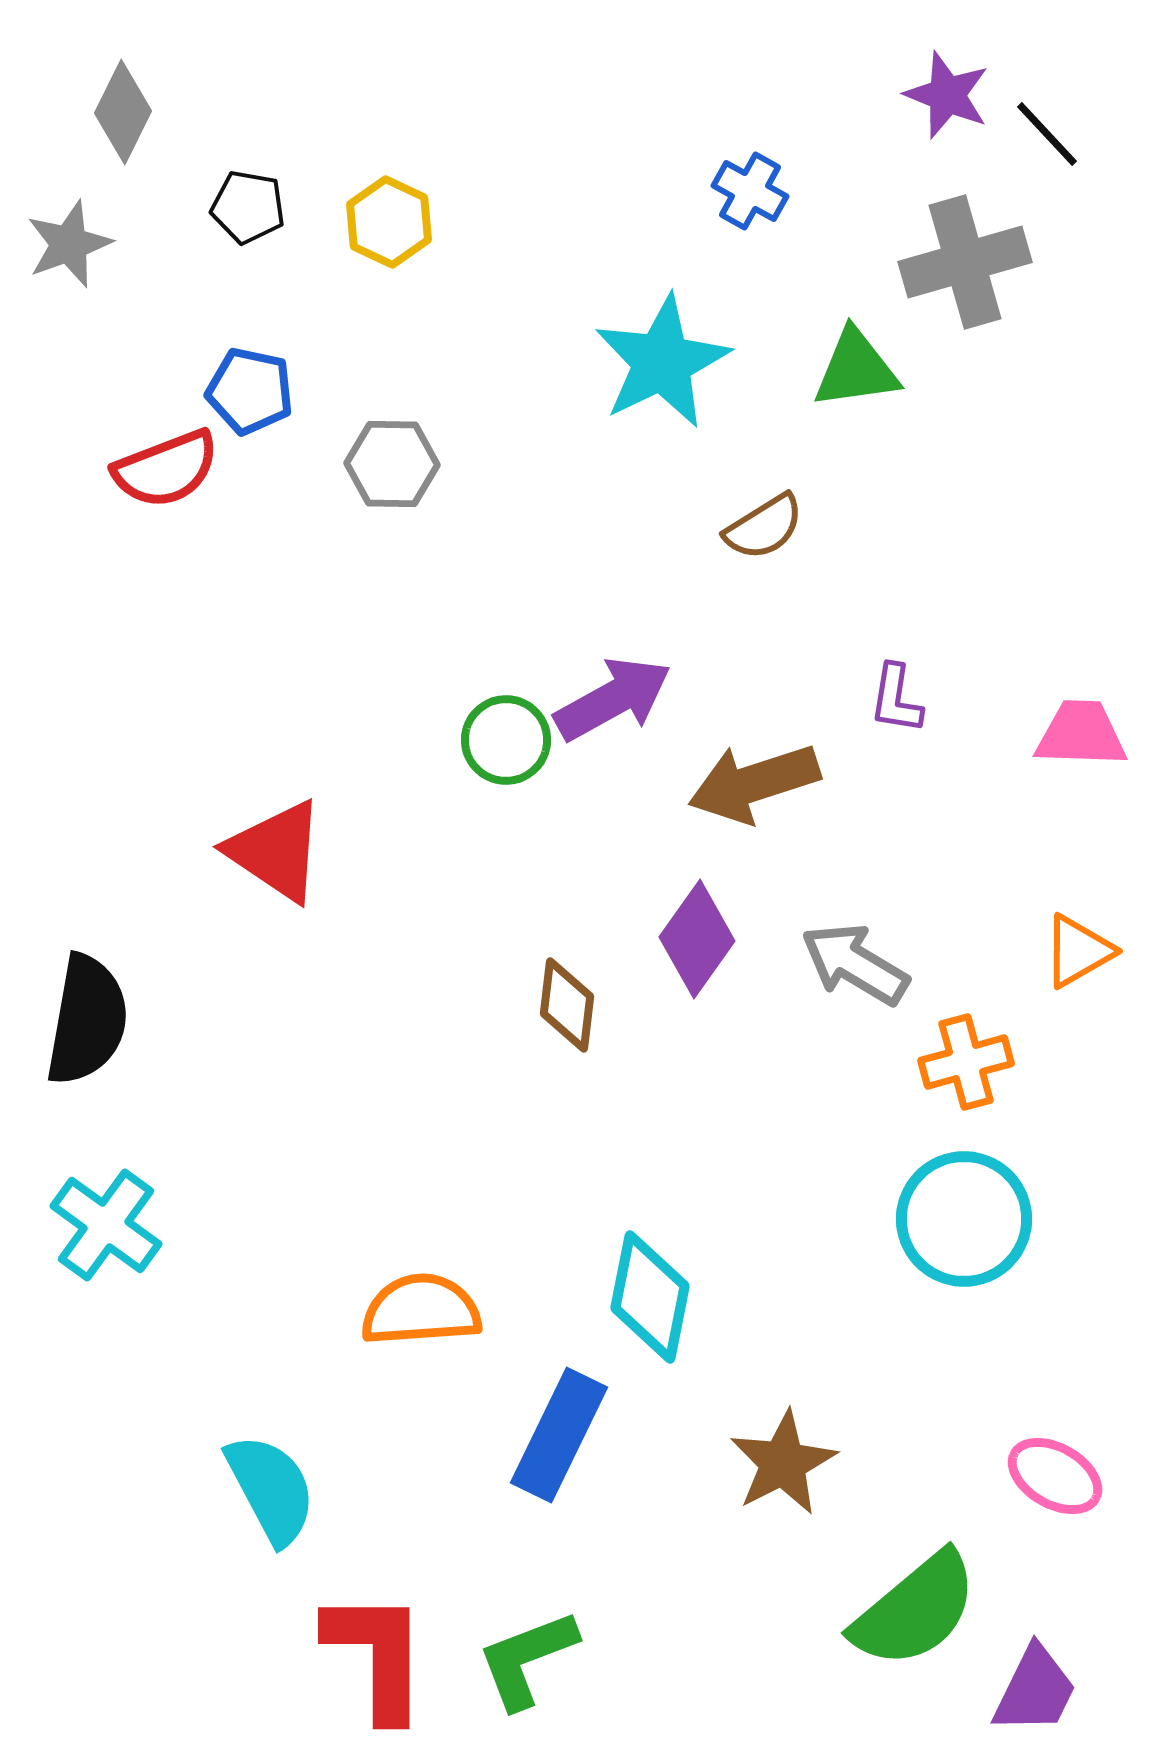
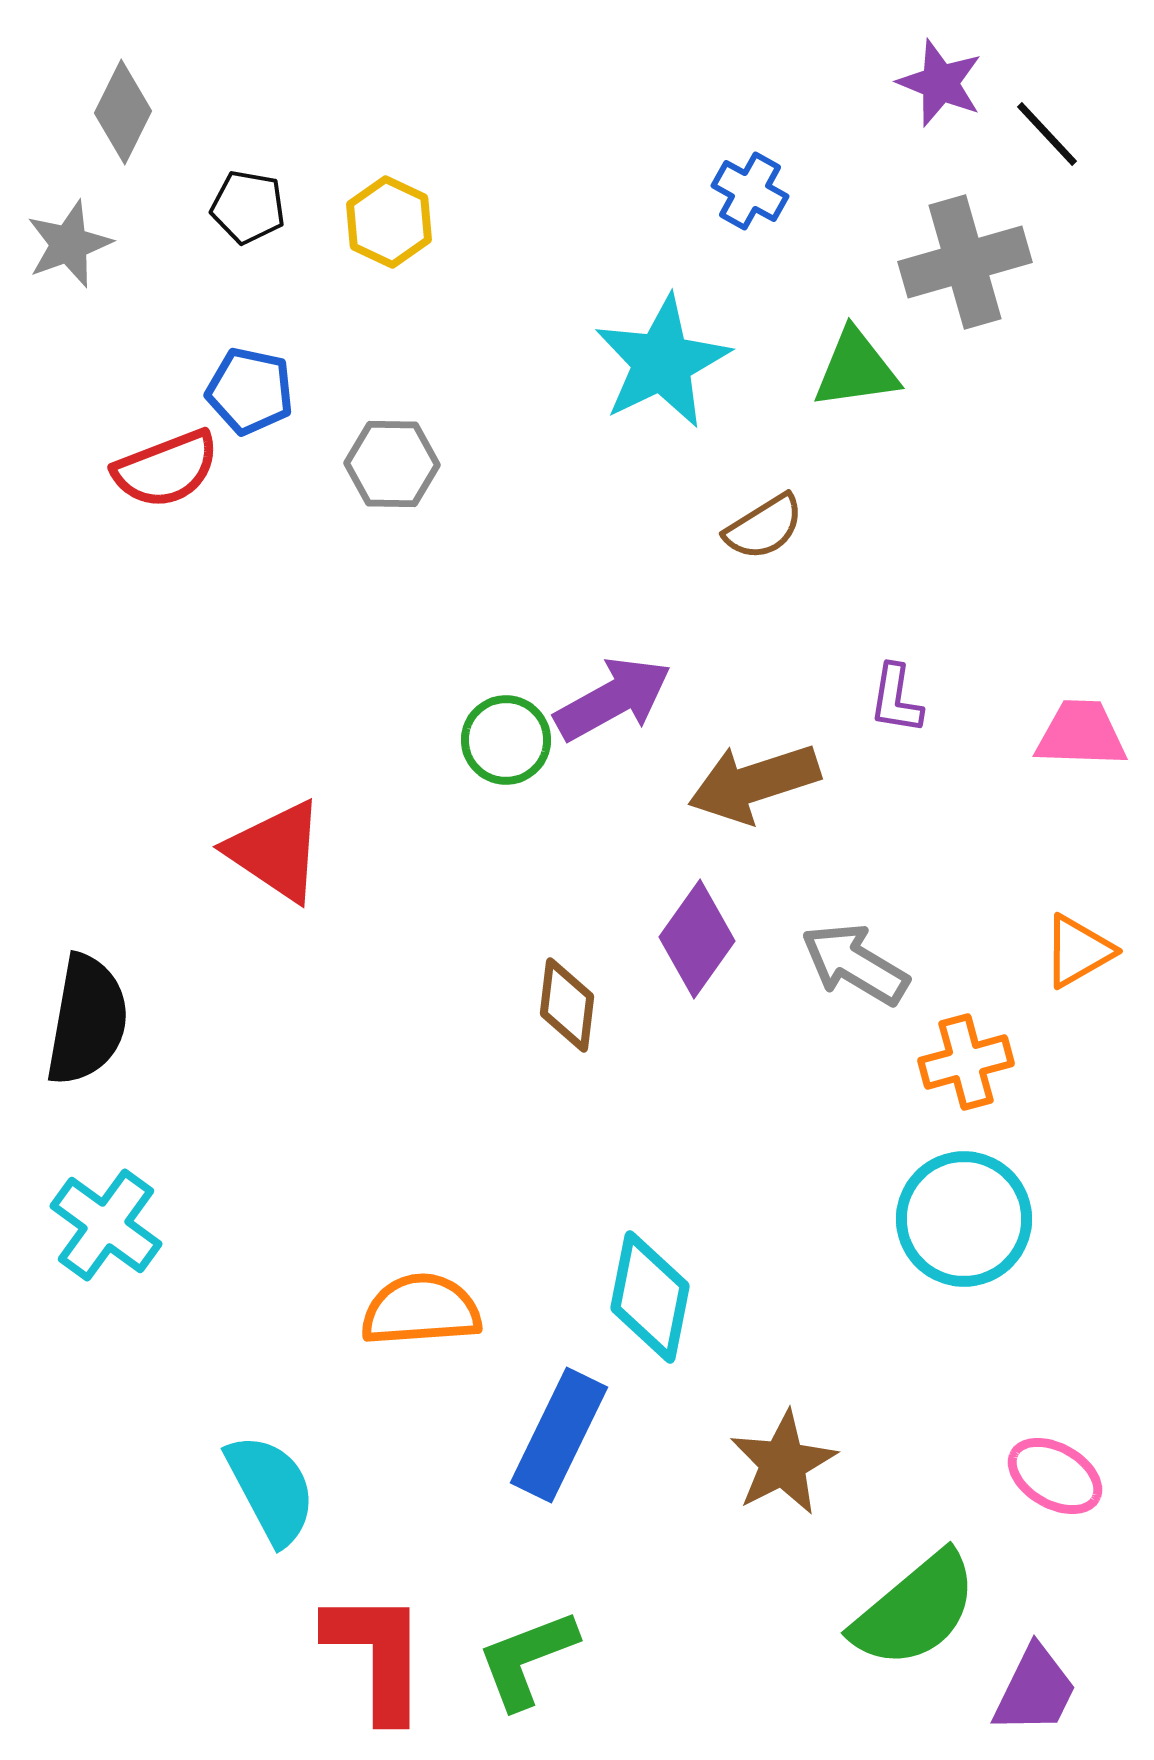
purple star: moved 7 px left, 12 px up
